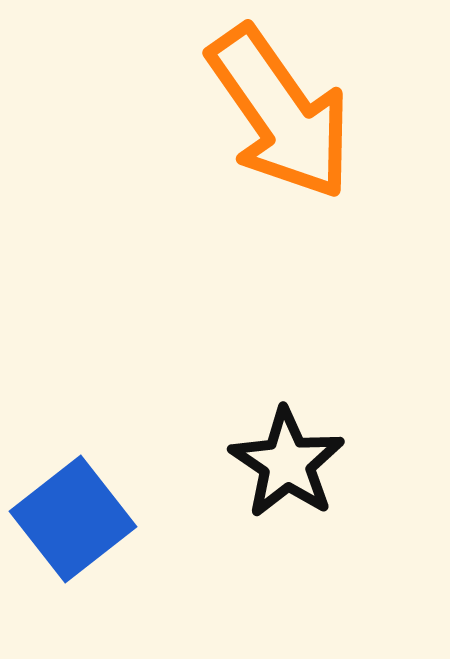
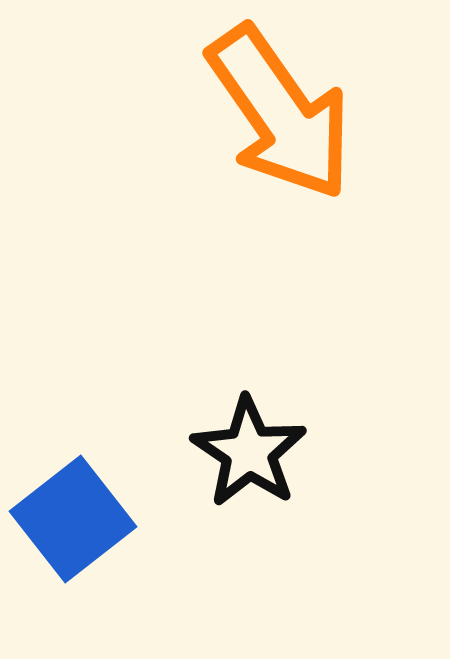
black star: moved 38 px left, 11 px up
